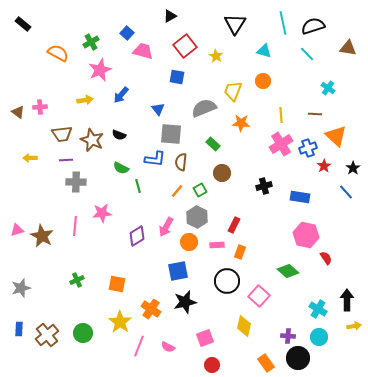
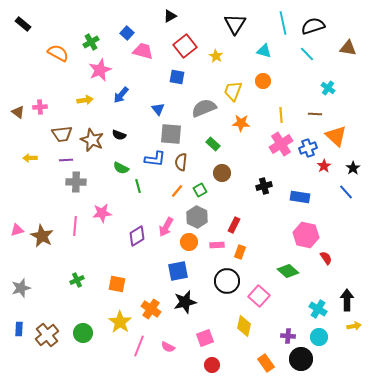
black circle at (298, 358): moved 3 px right, 1 px down
